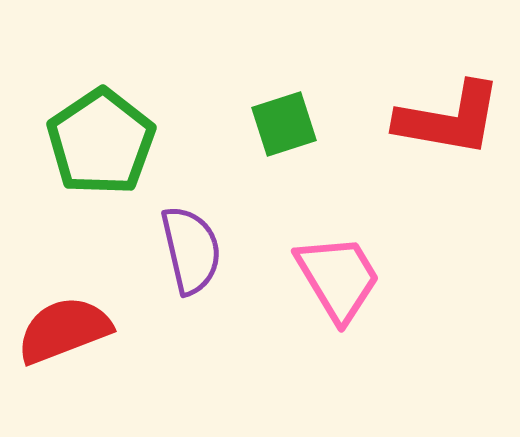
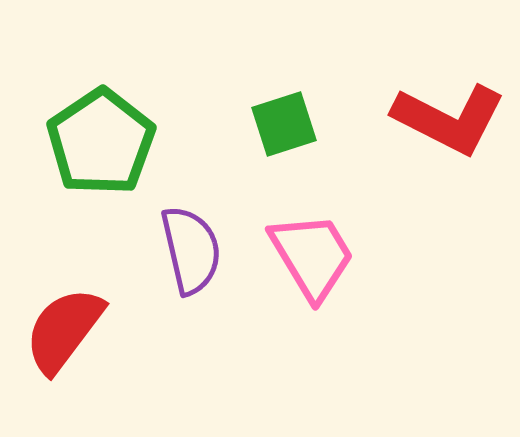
red L-shape: rotated 17 degrees clockwise
pink trapezoid: moved 26 px left, 22 px up
red semicircle: rotated 32 degrees counterclockwise
